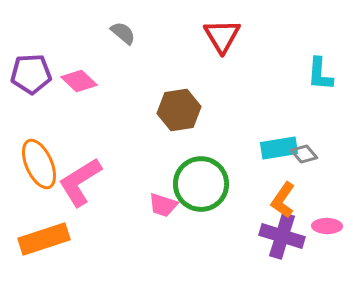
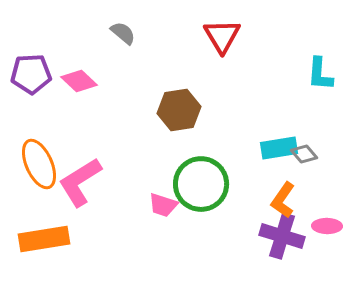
orange rectangle: rotated 9 degrees clockwise
